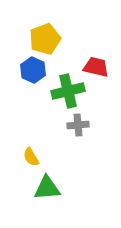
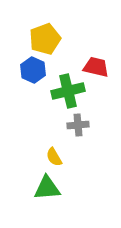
yellow semicircle: moved 23 px right
